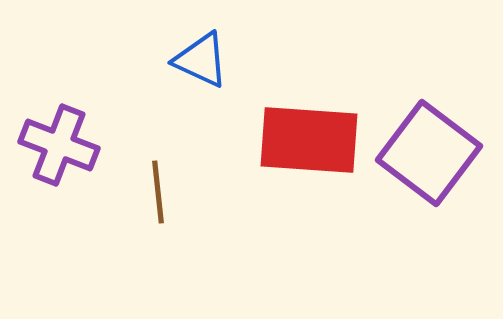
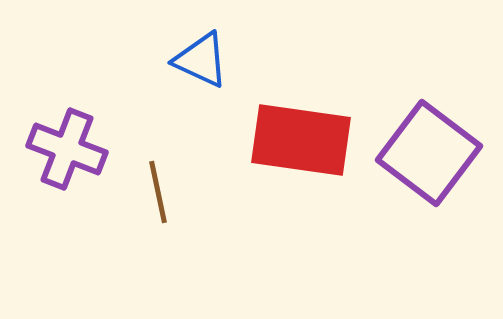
red rectangle: moved 8 px left; rotated 4 degrees clockwise
purple cross: moved 8 px right, 4 px down
brown line: rotated 6 degrees counterclockwise
